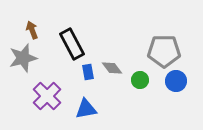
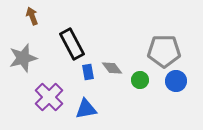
brown arrow: moved 14 px up
purple cross: moved 2 px right, 1 px down
